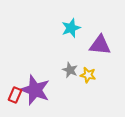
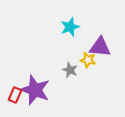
cyan star: moved 1 px left, 1 px up
purple triangle: moved 2 px down
yellow star: moved 15 px up
